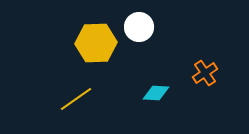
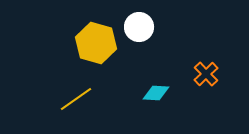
yellow hexagon: rotated 18 degrees clockwise
orange cross: moved 1 px right, 1 px down; rotated 10 degrees counterclockwise
